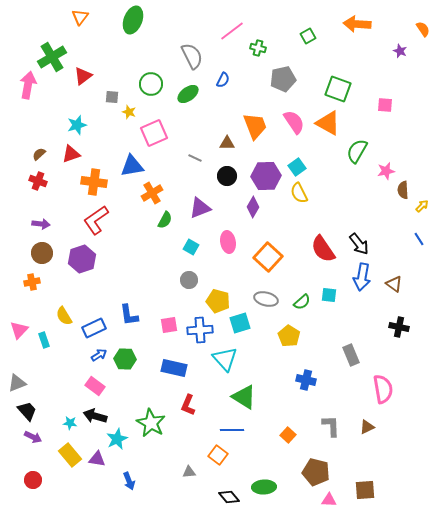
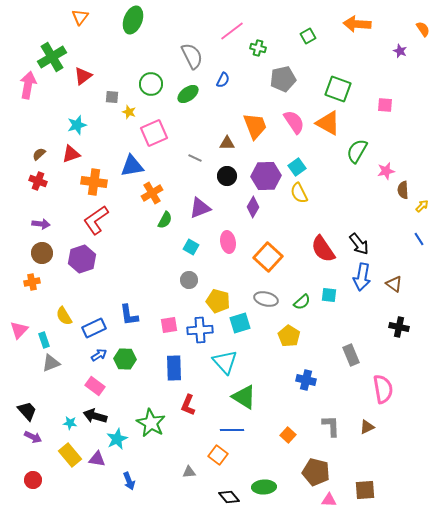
cyan triangle at (225, 359): moved 3 px down
blue rectangle at (174, 368): rotated 75 degrees clockwise
gray triangle at (17, 383): moved 34 px right, 20 px up
